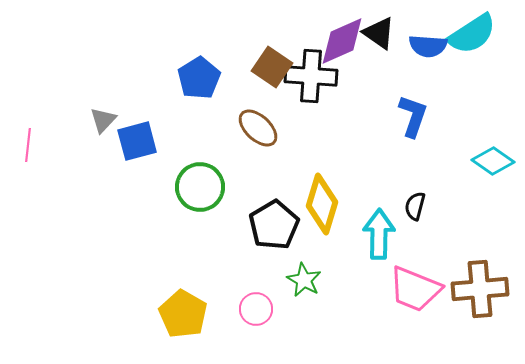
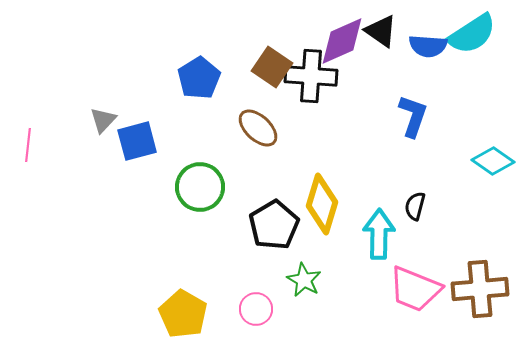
black triangle: moved 2 px right, 2 px up
